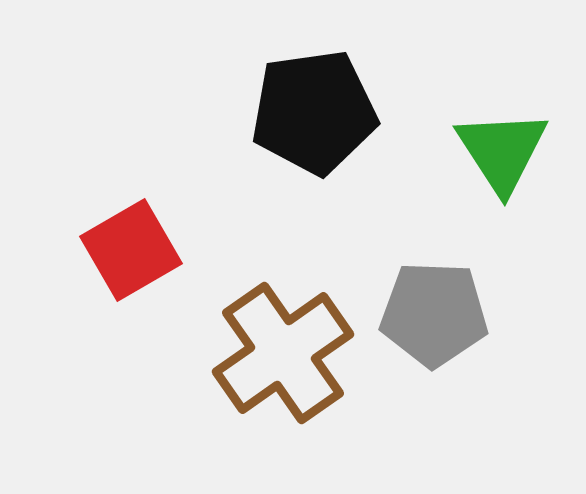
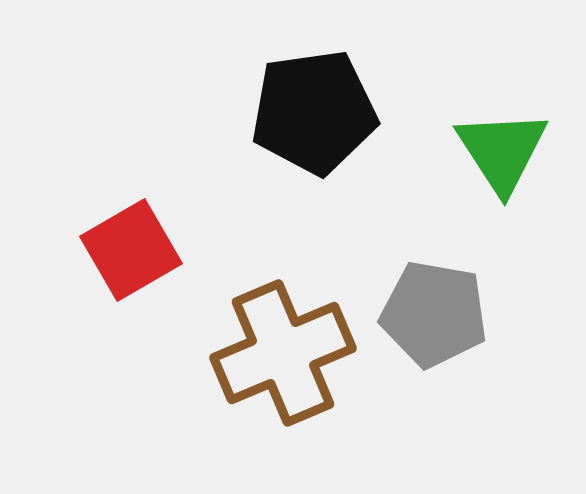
gray pentagon: rotated 8 degrees clockwise
brown cross: rotated 12 degrees clockwise
